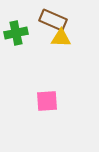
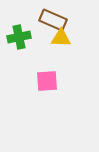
green cross: moved 3 px right, 4 px down
pink square: moved 20 px up
